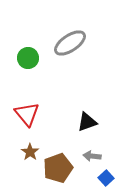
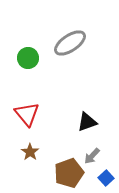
gray arrow: rotated 54 degrees counterclockwise
brown pentagon: moved 11 px right, 5 px down
